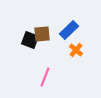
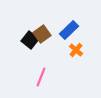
brown square: rotated 30 degrees counterclockwise
black square: rotated 18 degrees clockwise
pink line: moved 4 px left
